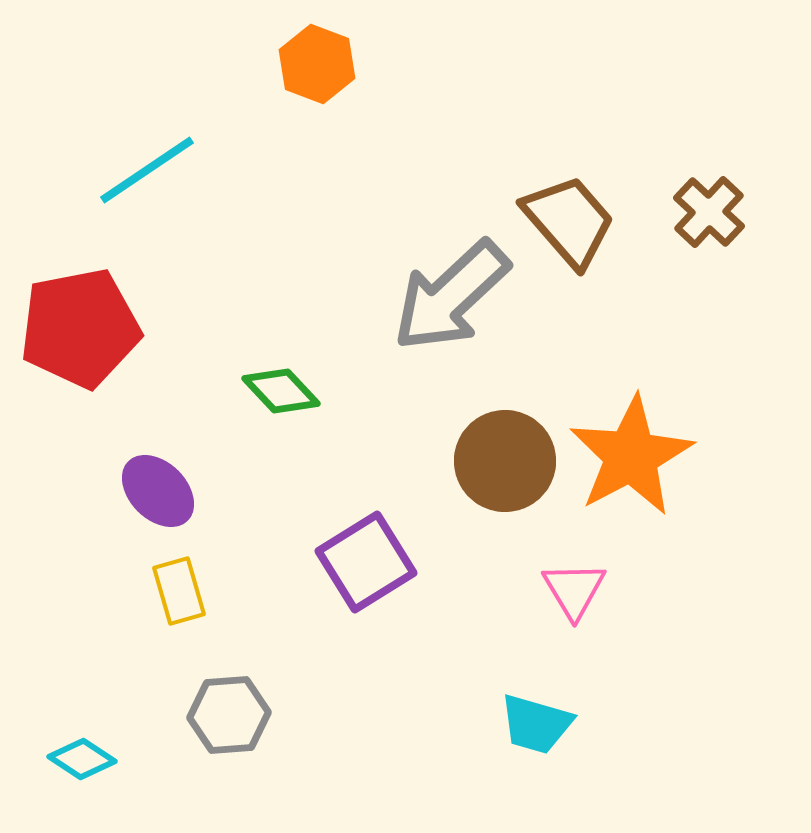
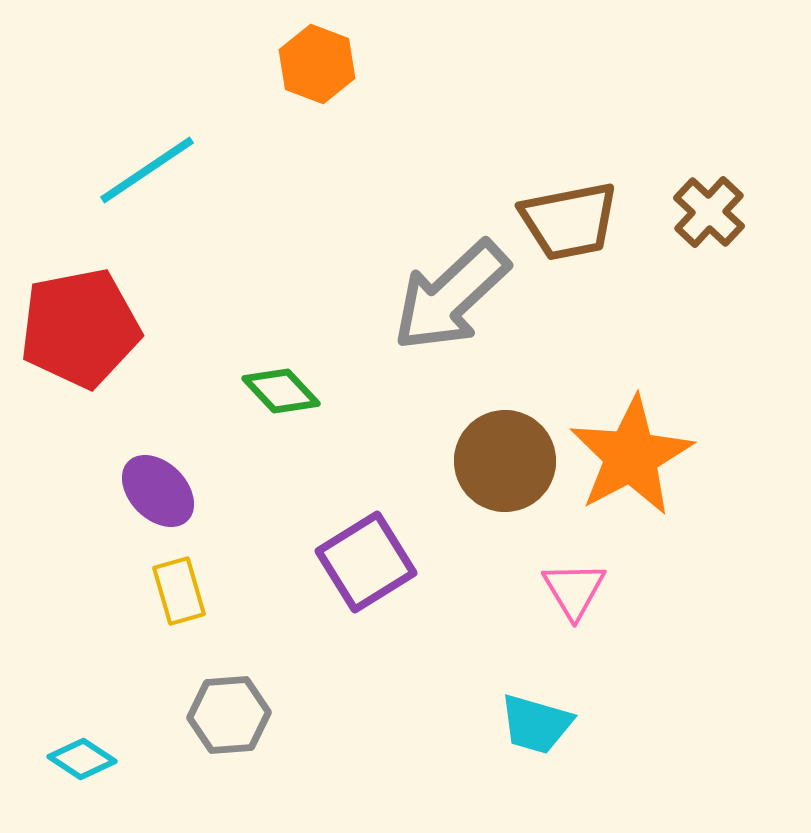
brown trapezoid: rotated 120 degrees clockwise
